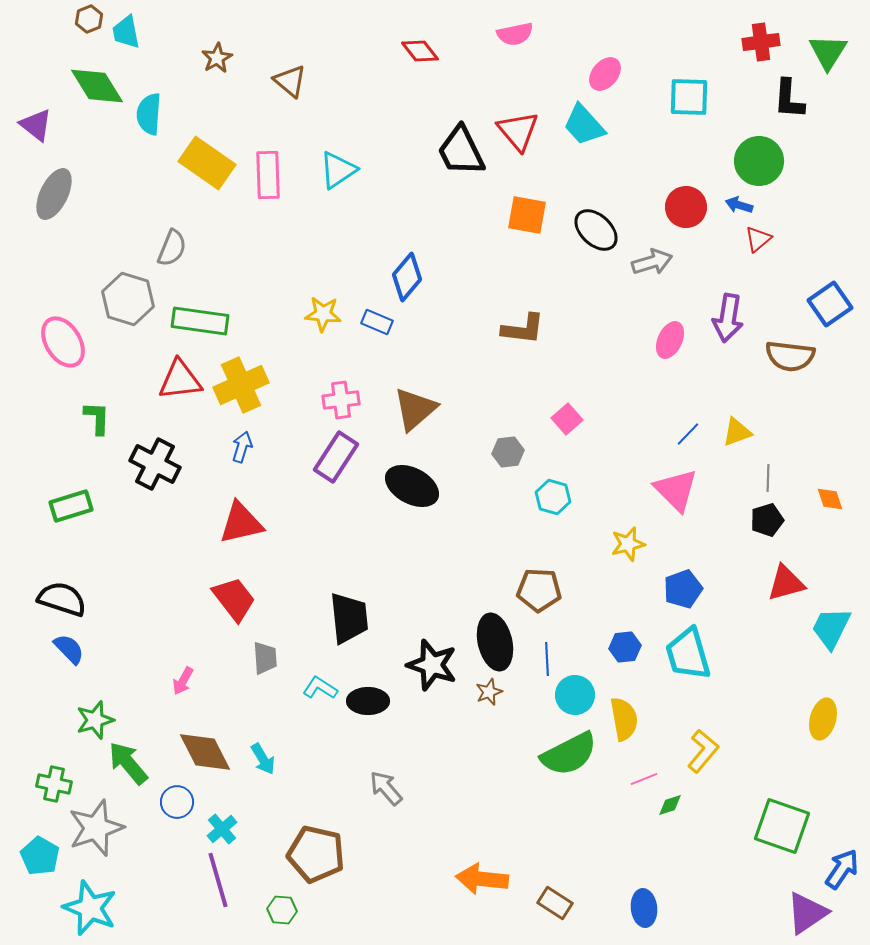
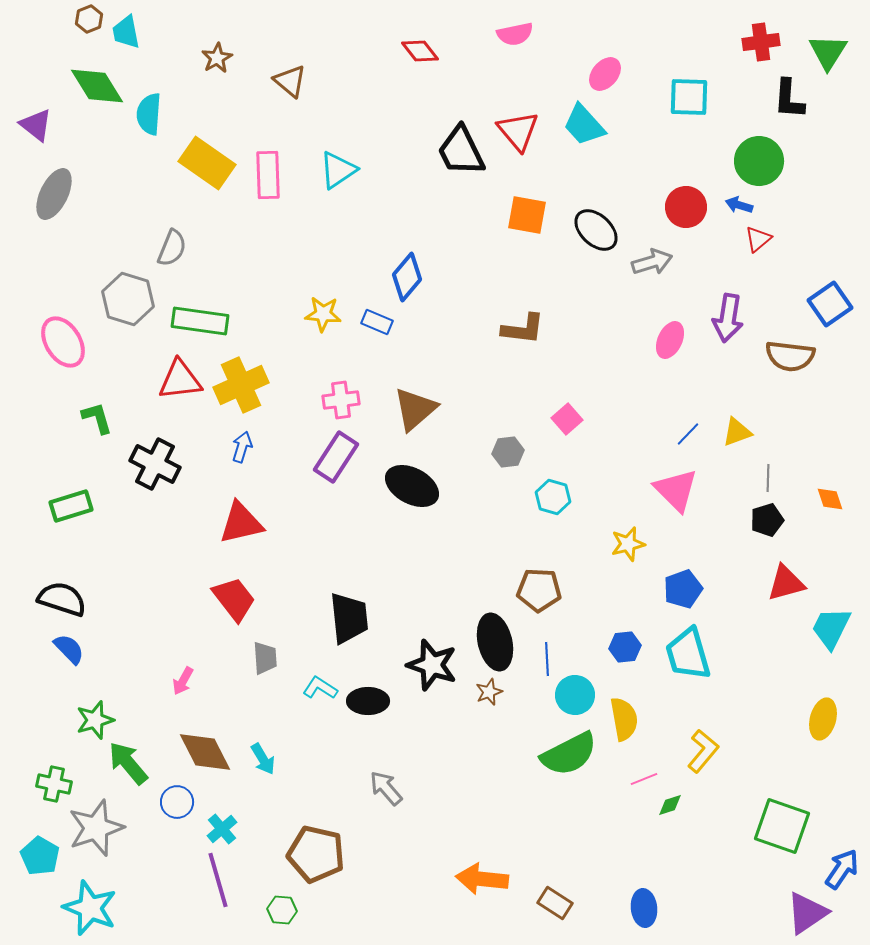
green L-shape at (97, 418): rotated 18 degrees counterclockwise
